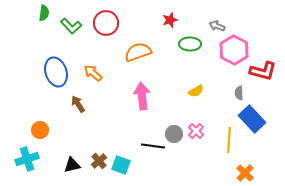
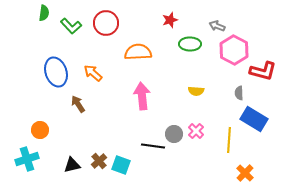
orange semicircle: rotated 16 degrees clockwise
yellow semicircle: rotated 35 degrees clockwise
blue rectangle: moved 2 px right; rotated 16 degrees counterclockwise
